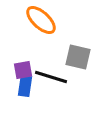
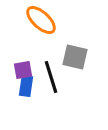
gray square: moved 3 px left
black line: rotated 56 degrees clockwise
blue rectangle: moved 1 px right
